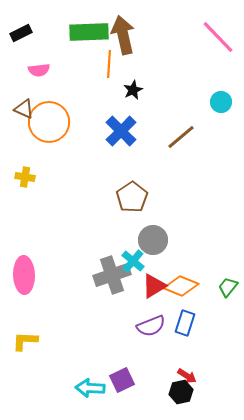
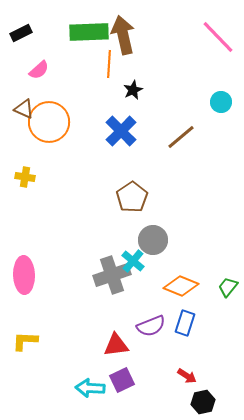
pink semicircle: rotated 35 degrees counterclockwise
red triangle: moved 38 px left, 59 px down; rotated 24 degrees clockwise
black hexagon: moved 22 px right, 10 px down
